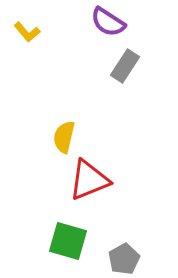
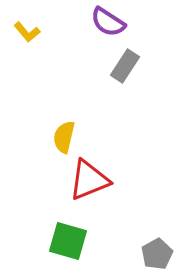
gray pentagon: moved 33 px right, 5 px up
